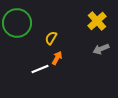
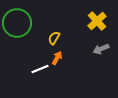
yellow semicircle: moved 3 px right
